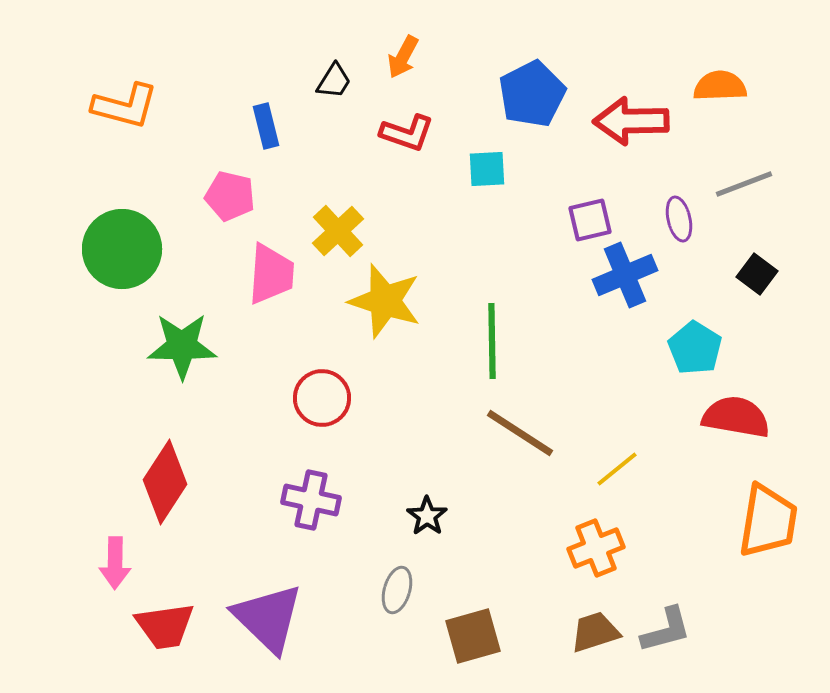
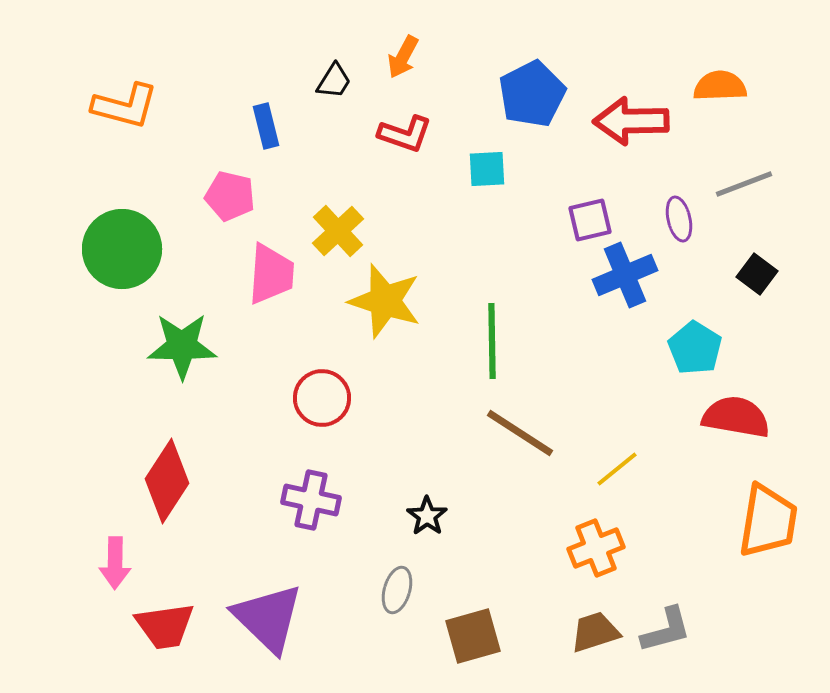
red L-shape: moved 2 px left, 1 px down
red diamond: moved 2 px right, 1 px up
